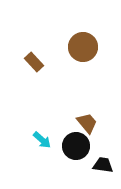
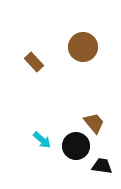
brown trapezoid: moved 7 px right
black trapezoid: moved 1 px left, 1 px down
